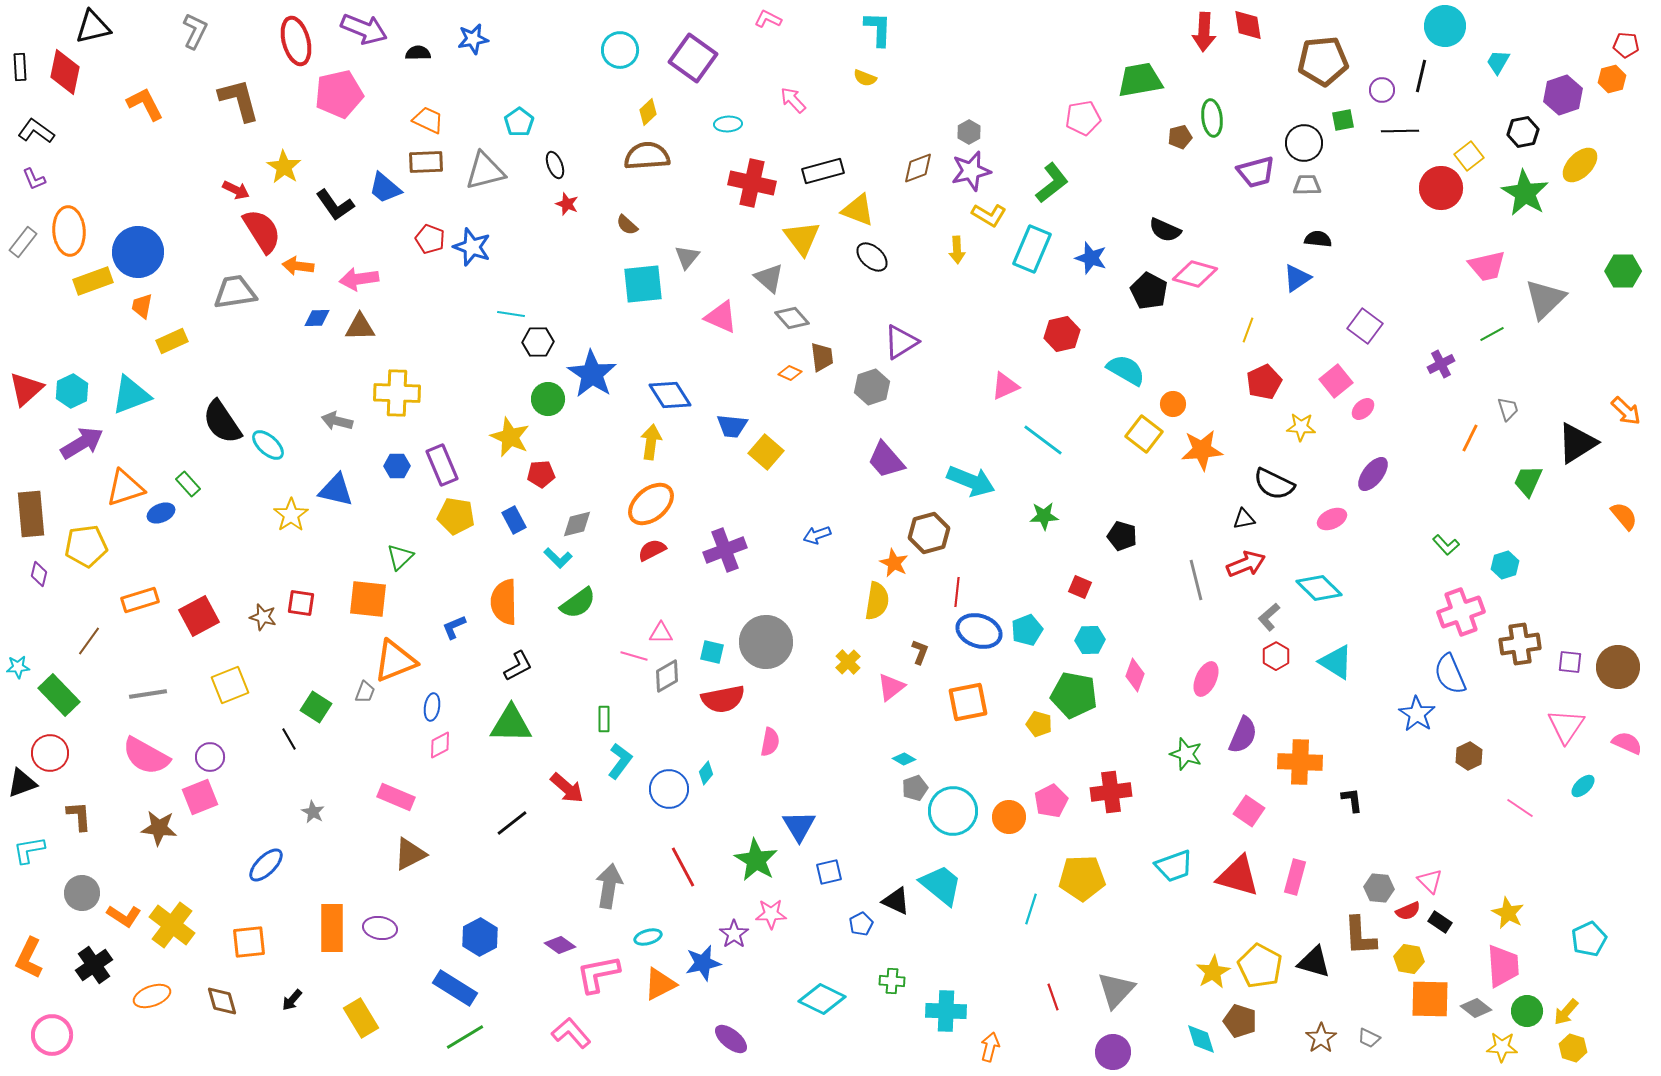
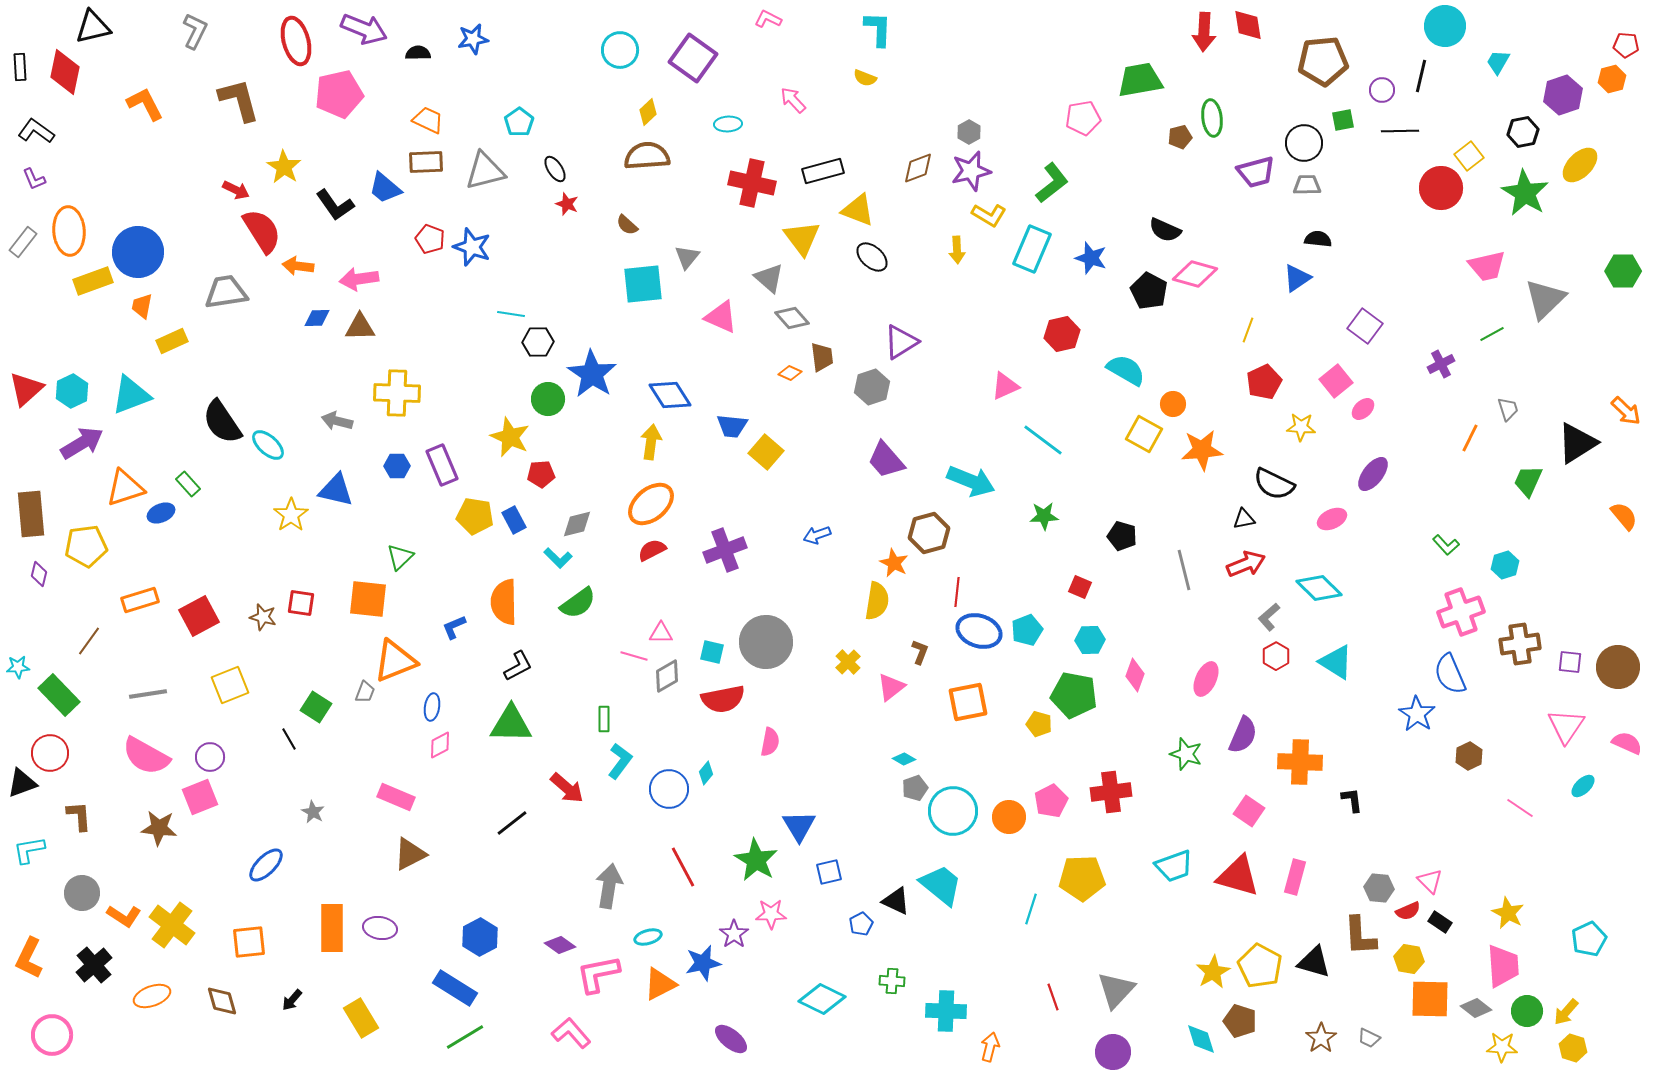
black ellipse at (555, 165): moved 4 px down; rotated 12 degrees counterclockwise
gray trapezoid at (235, 292): moved 9 px left
yellow square at (1144, 434): rotated 9 degrees counterclockwise
yellow pentagon at (456, 516): moved 19 px right
gray line at (1196, 580): moved 12 px left, 10 px up
black cross at (94, 965): rotated 6 degrees counterclockwise
